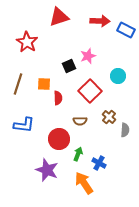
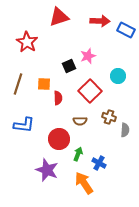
brown cross: rotated 24 degrees counterclockwise
